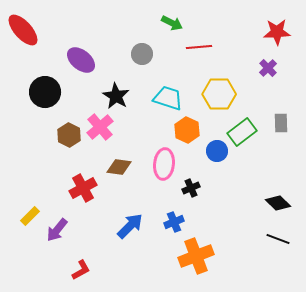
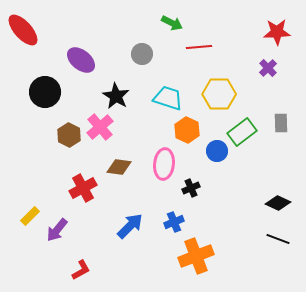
black diamond: rotated 20 degrees counterclockwise
